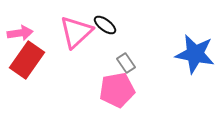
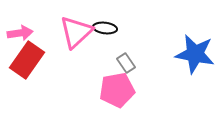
black ellipse: moved 3 px down; rotated 30 degrees counterclockwise
